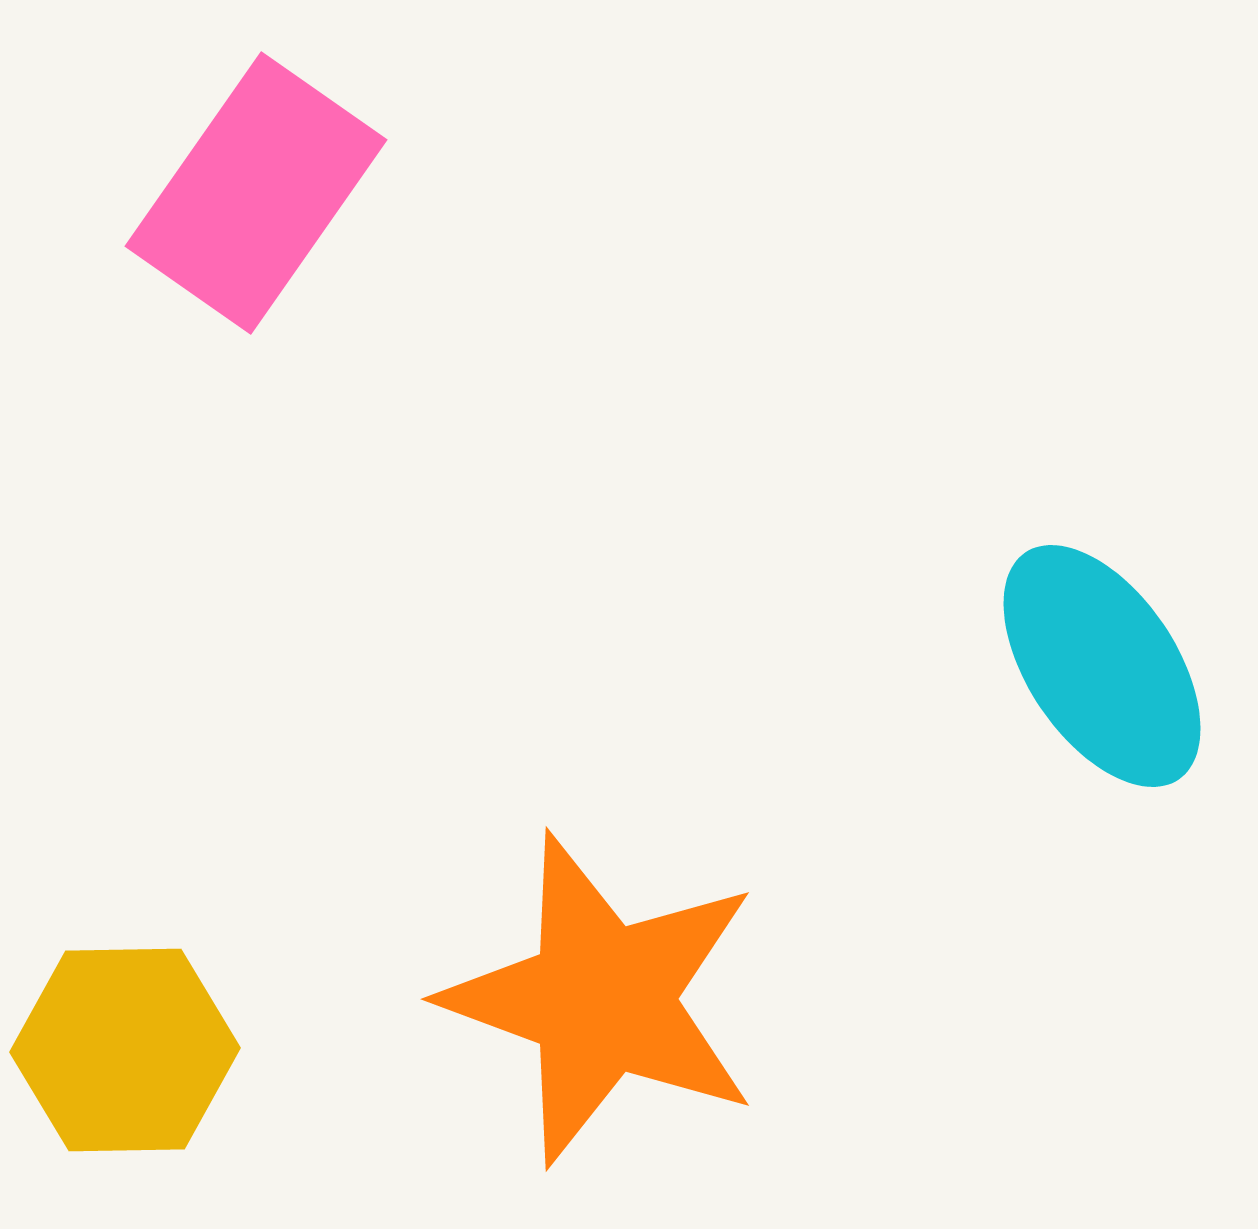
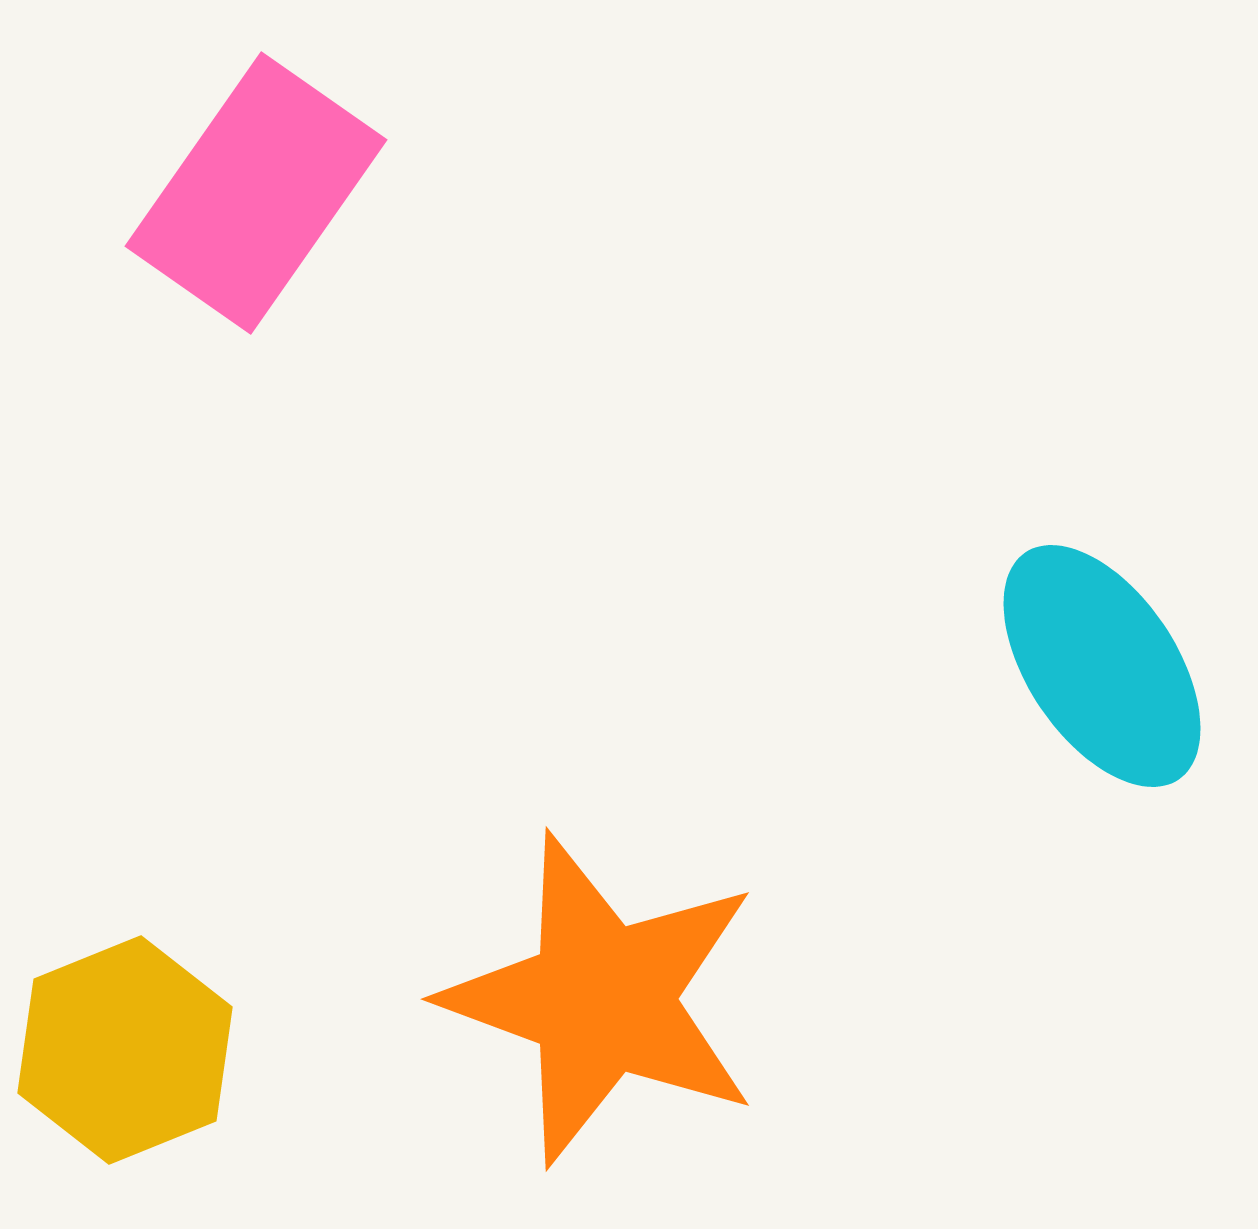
yellow hexagon: rotated 21 degrees counterclockwise
